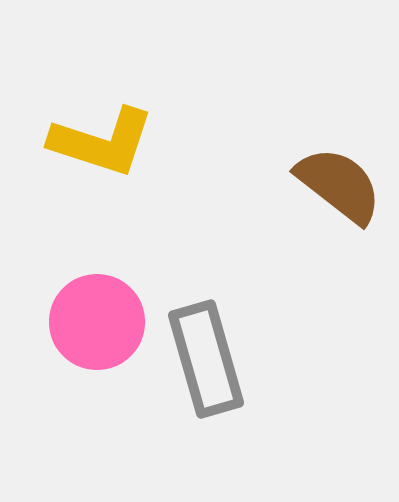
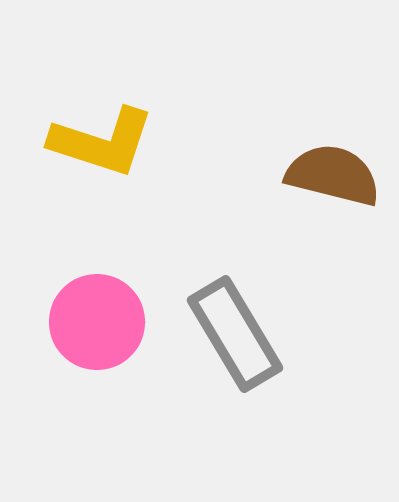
brown semicircle: moved 6 px left, 10 px up; rotated 24 degrees counterclockwise
gray rectangle: moved 29 px right, 25 px up; rotated 15 degrees counterclockwise
